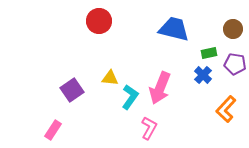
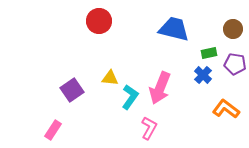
orange L-shape: rotated 84 degrees clockwise
